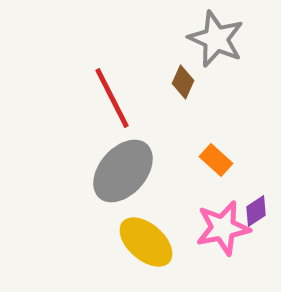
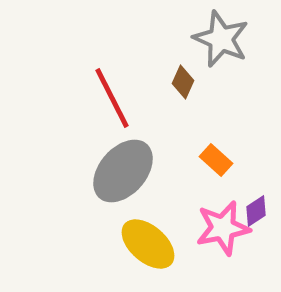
gray star: moved 5 px right
yellow ellipse: moved 2 px right, 2 px down
